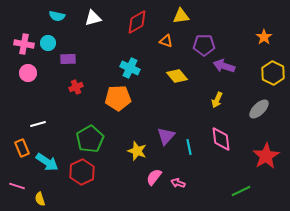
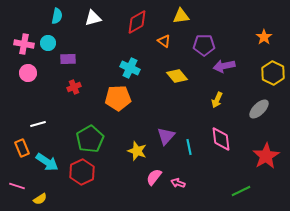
cyan semicircle: rotated 91 degrees counterclockwise
orange triangle: moved 2 px left; rotated 16 degrees clockwise
purple arrow: rotated 30 degrees counterclockwise
red cross: moved 2 px left
yellow semicircle: rotated 104 degrees counterclockwise
